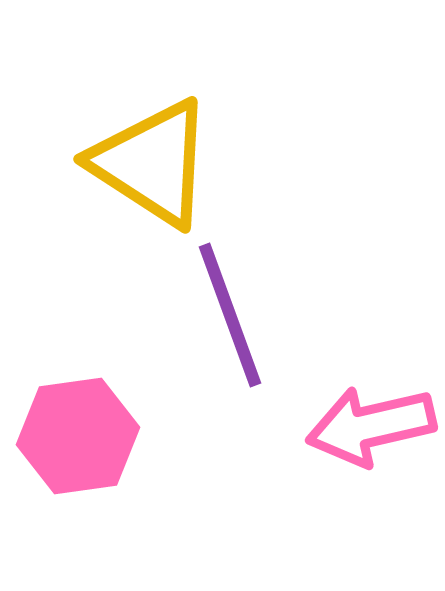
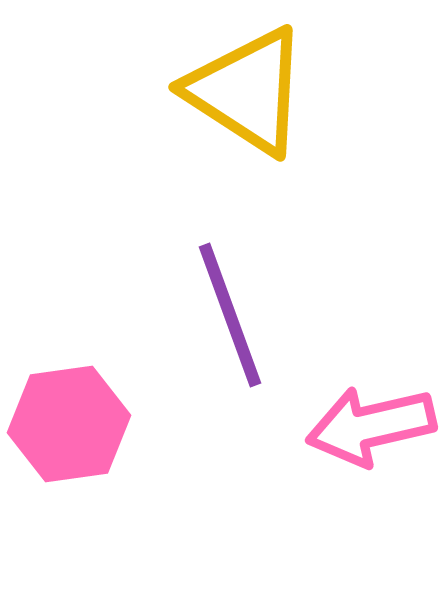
yellow triangle: moved 95 px right, 72 px up
pink hexagon: moved 9 px left, 12 px up
